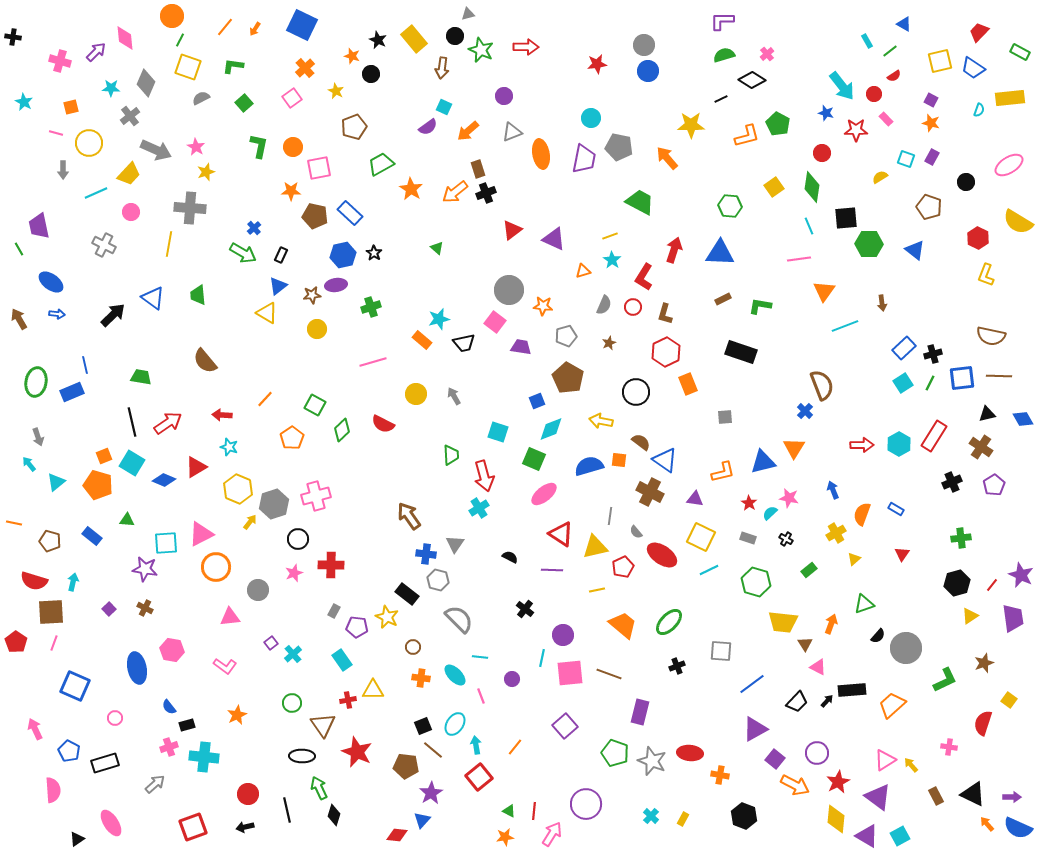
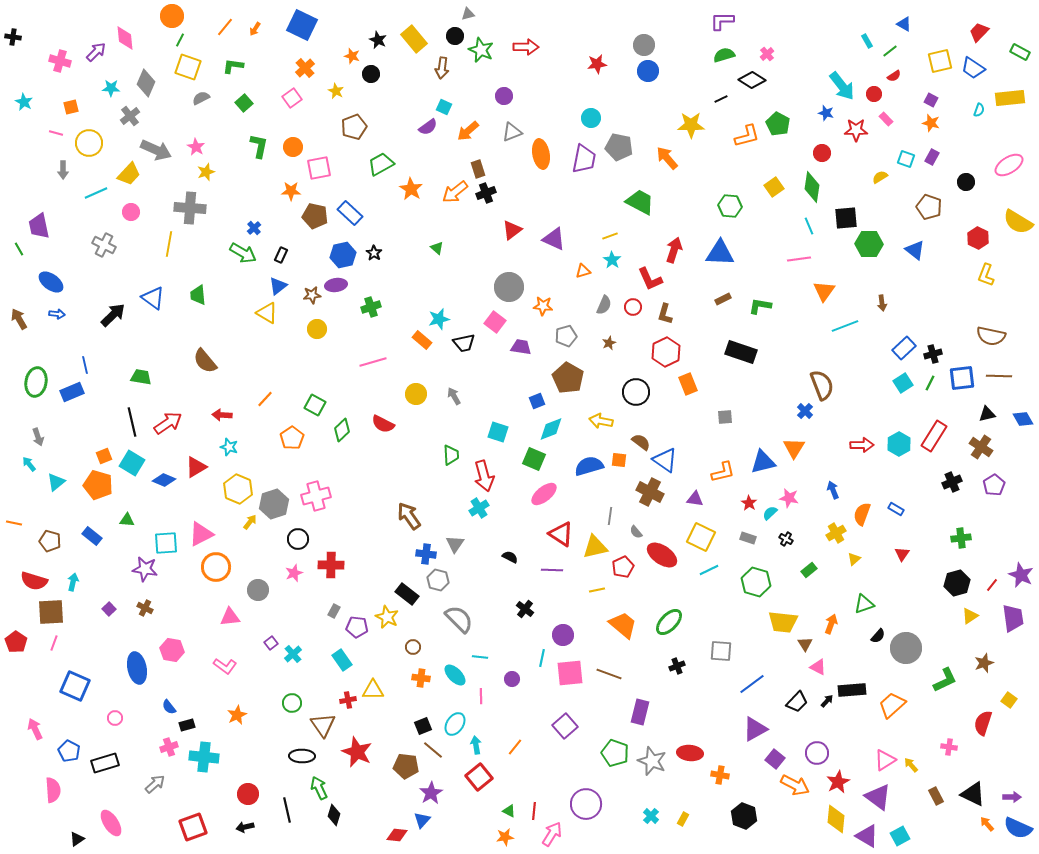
red L-shape at (644, 277): moved 6 px right, 2 px down; rotated 56 degrees counterclockwise
gray circle at (509, 290): moved 3 px up
pink line at (481, 696): rotated 21 degrees clockwise
